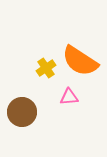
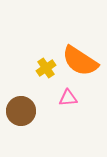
pink triangle: moved 1 px left, 1 px down
brown circle: moved 1 px left, 1 px up
